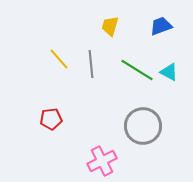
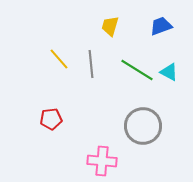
pink cross: rotated 32 degrees clockwise
